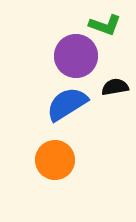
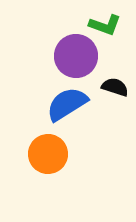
black semicircle: rotated 28 degrees clockwise
orange circle: moved 7 px left, 6 px up
